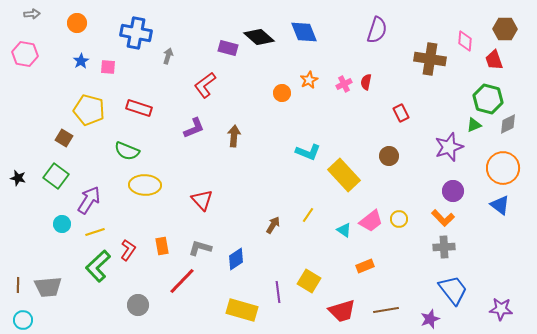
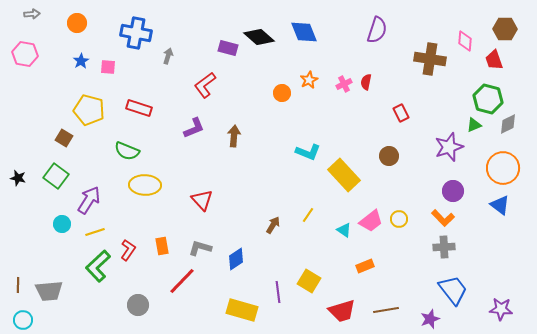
gray trapezoid at (48, 287): moved 1 px right, 4 px down
